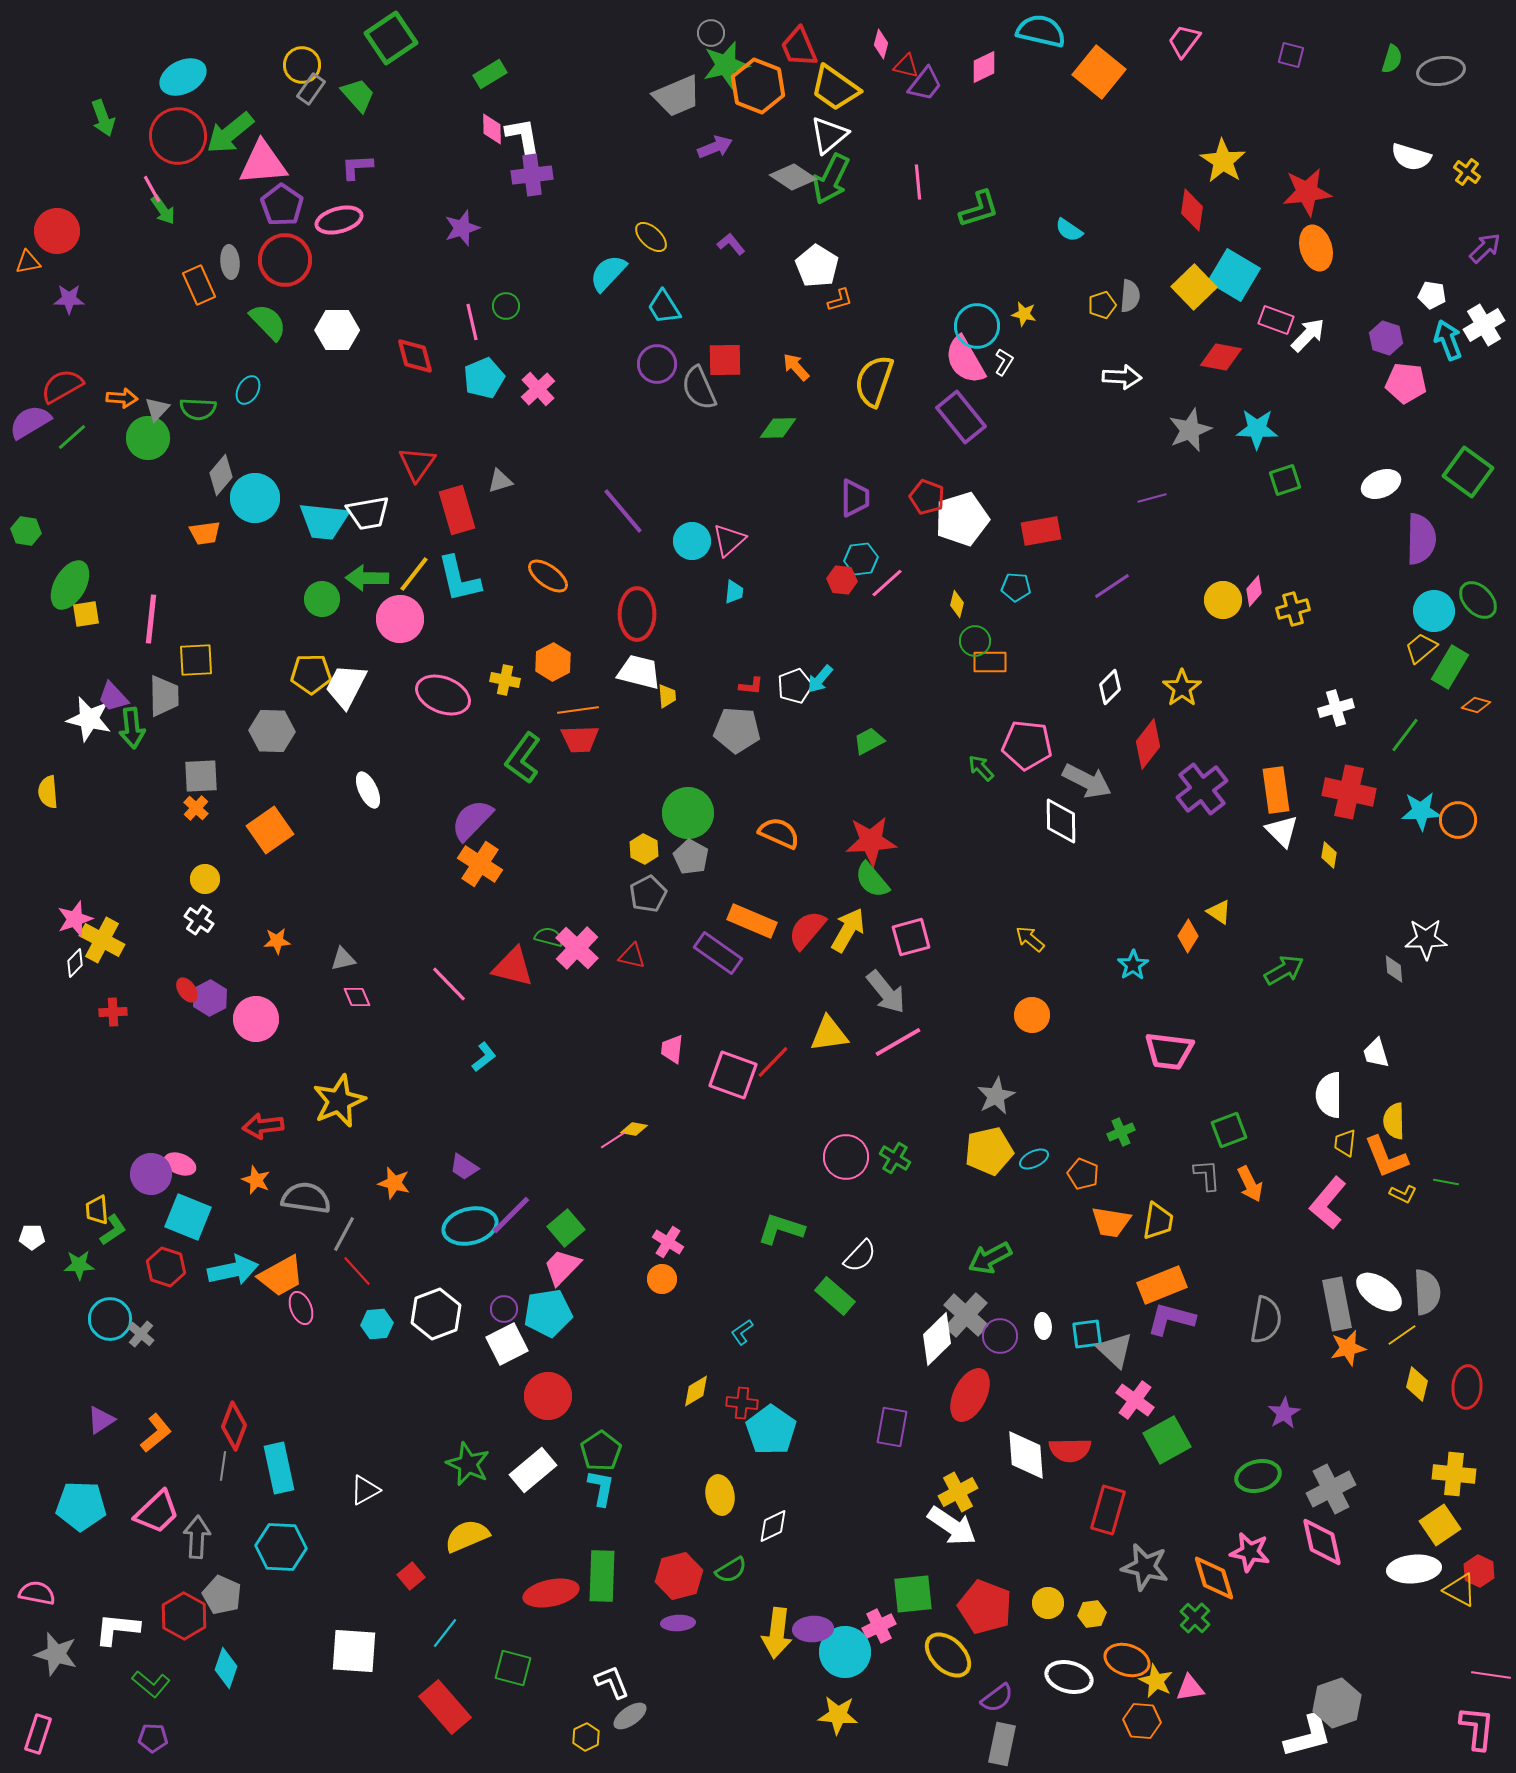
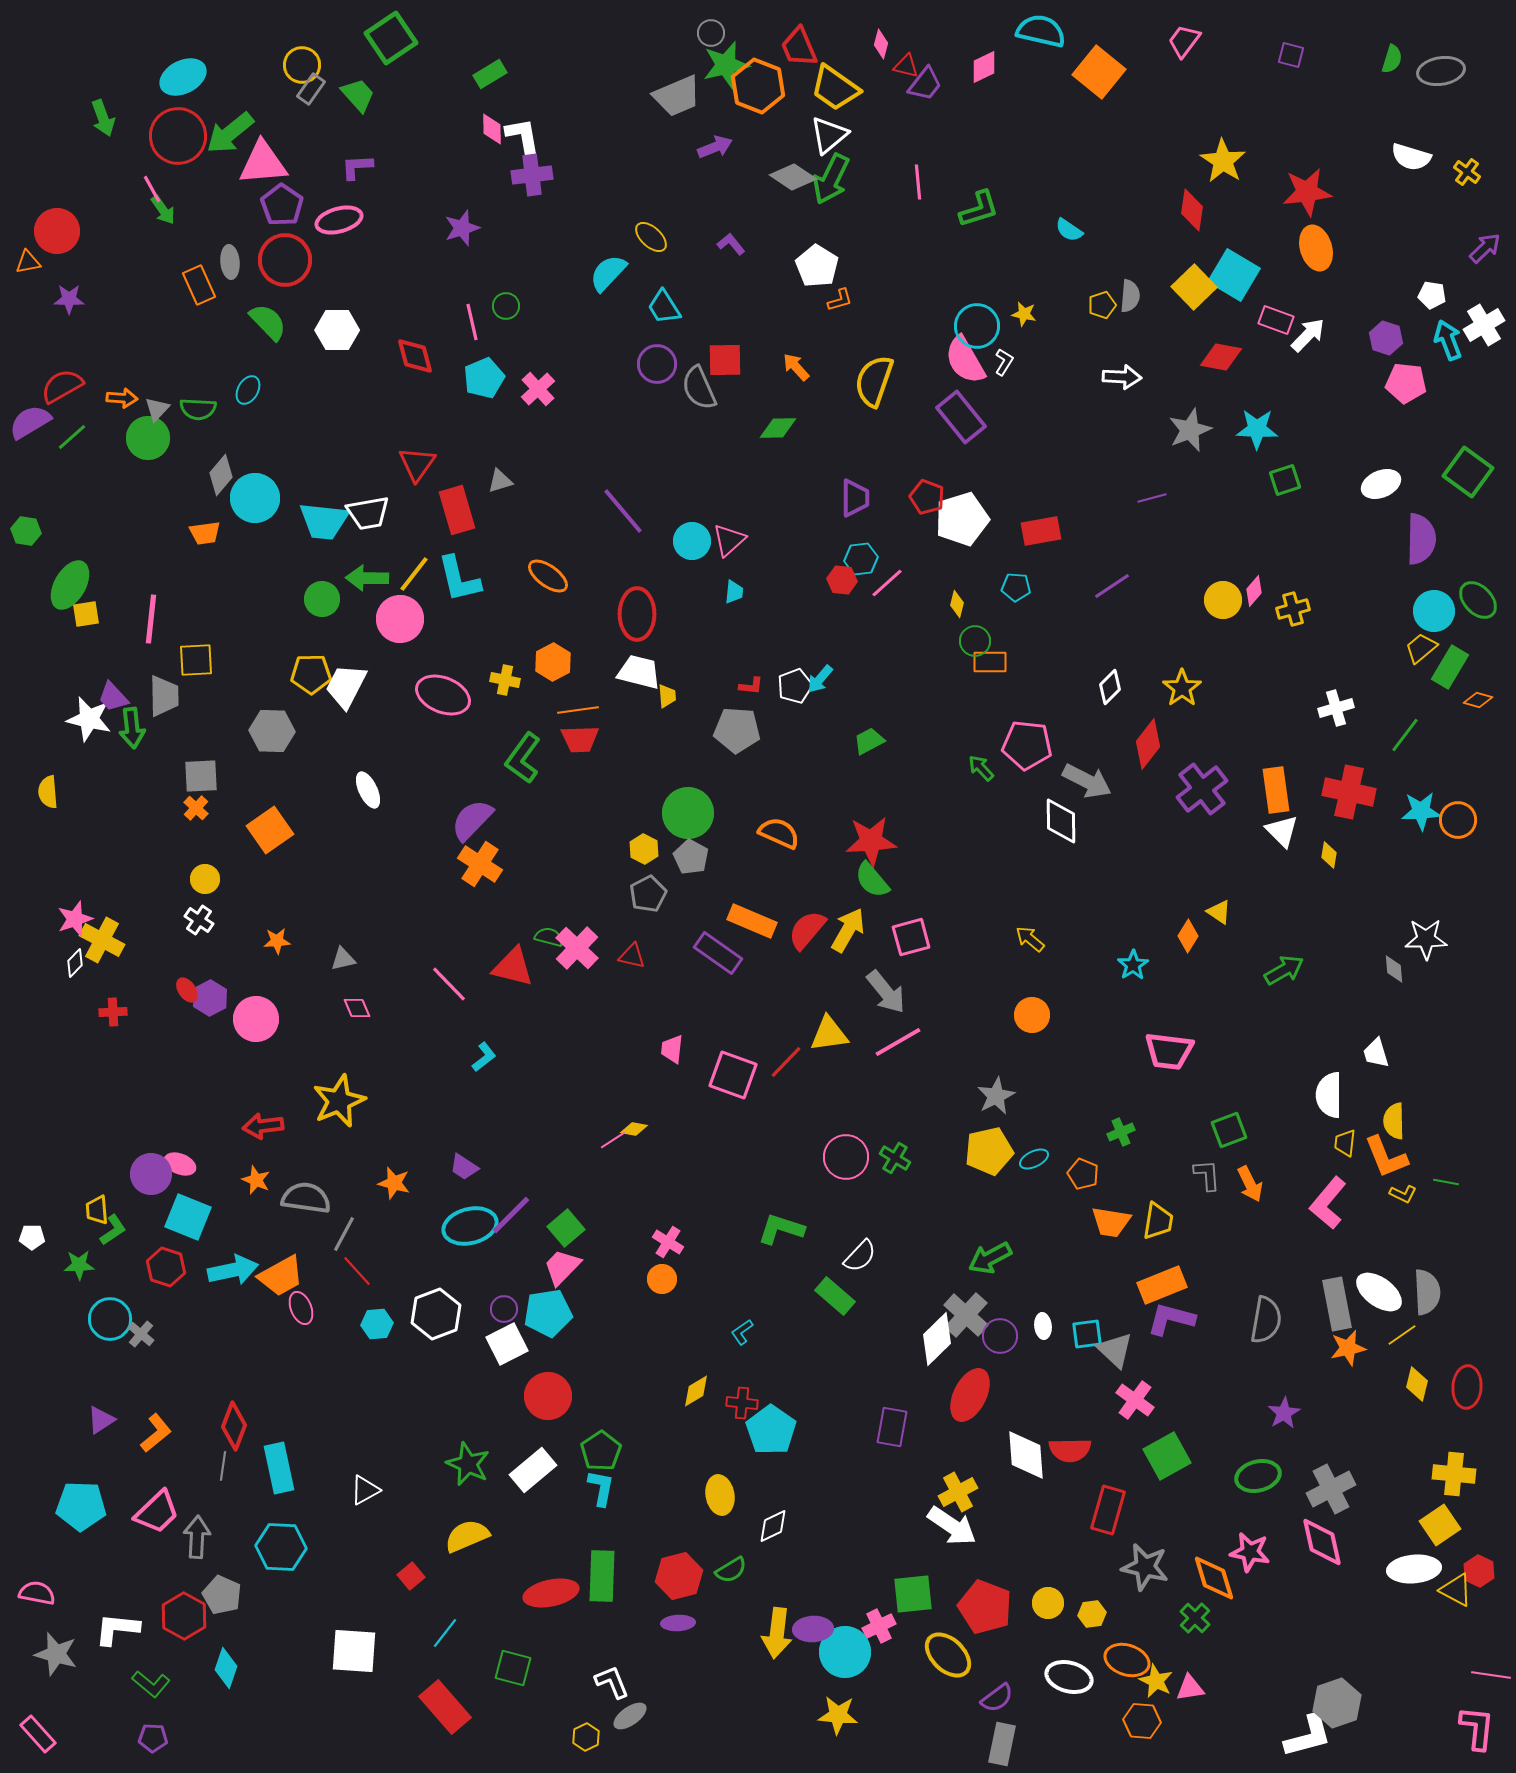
orange diamond at (1476, 705): moved 2 px right, 5 px up
pink diamond at (357, 997): moved 11 px down
red line at (773, 1062): moved 13 px right
green square at (1167, 1440): moved 16 px down
yellow triangle at (1460, 1590): moved 4 px left
pink rectangle at (38, 1734): rotated 60 degrees counterclockwise
